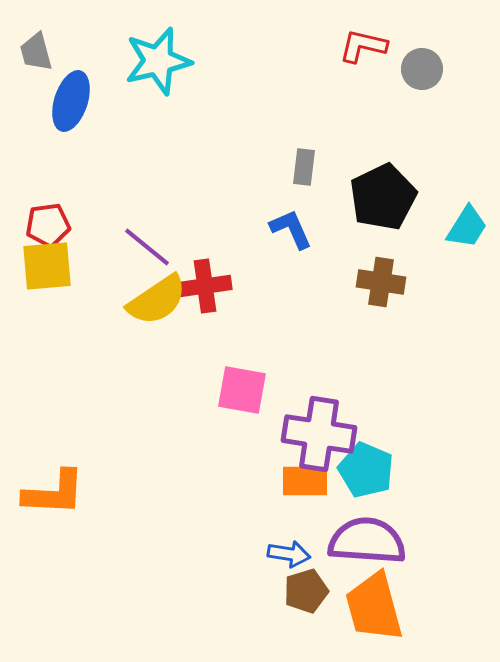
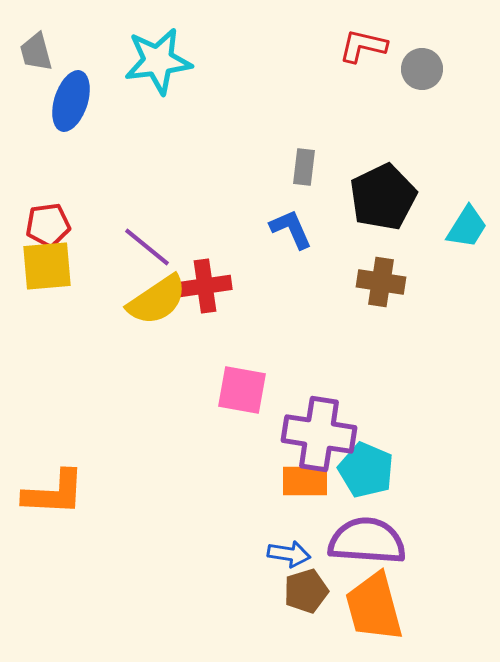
cyan star: rotated 6 degrees clockwise
